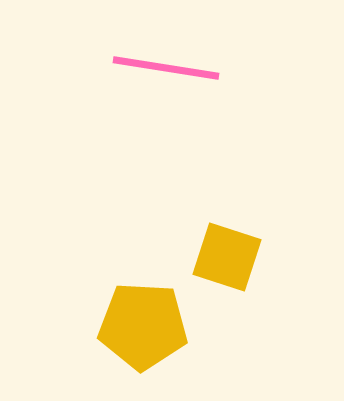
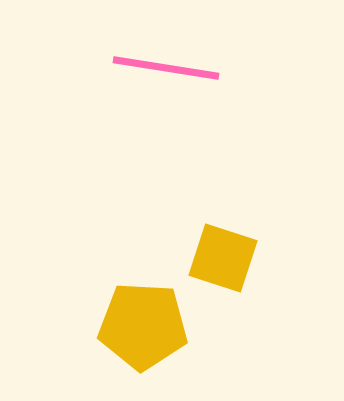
yellow square: moved 4 px left, 1 px down
